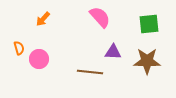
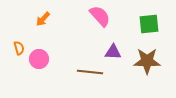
pink semicircle: moved 1 px up
